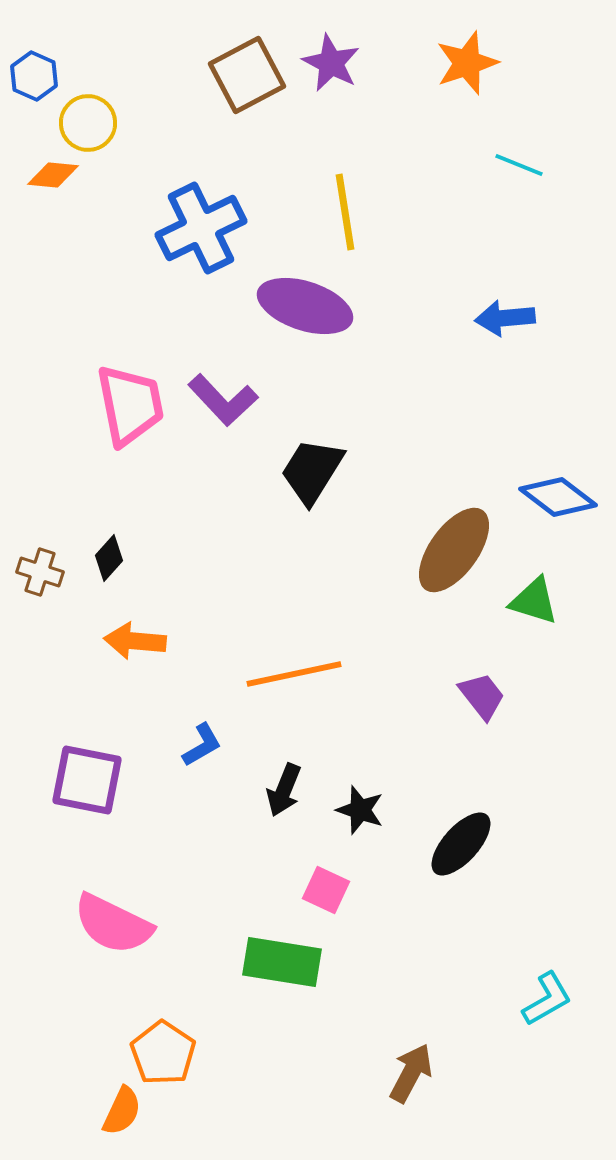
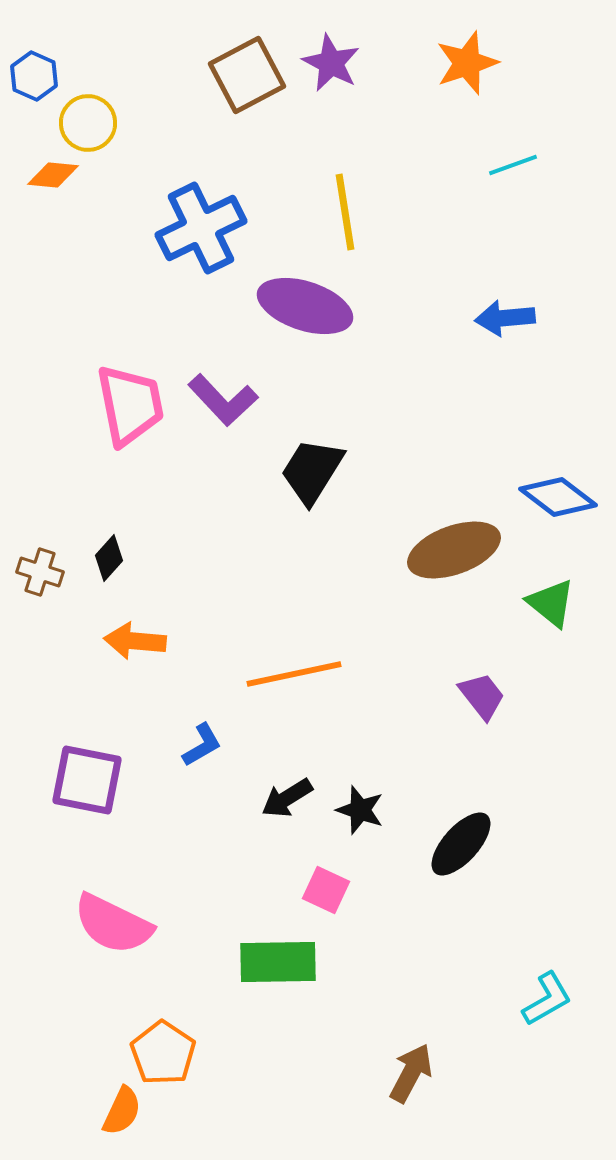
cyan line: moved 6 px left; rotated 42 degrees counterclockwise
brown ellipse: rotated 34 degrees clockwise
green triangle: moved 17 px right, 2 px down; rotated 22 degrees clockwise
black arrow: moved 3 px right, 8 px down; rotated 36 degrees clockwise
green rectangle: moved 4 px left; rotated 10 degrees counterclockwise
